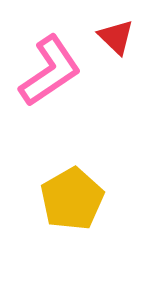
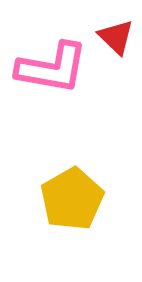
pink L-shape: moved 2 px right, 3 px up; rotated 44 degrees clockwise
